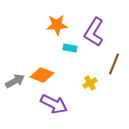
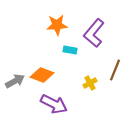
purple L-shape: moved 1 px down; rotated 8 degrees clockwise
cyan rectangle: moved 2 px down
brown line: moved 1 px right, 6 px down
